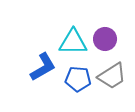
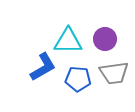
cyan triangle: moved 5 px left, 1 px up
gray trapezoid: moved 2 px right, 3 px up; rotated 24 degrees clockwise
